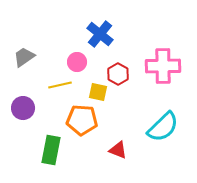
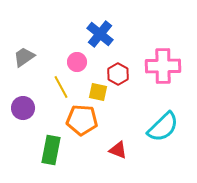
yellow line: moved 1 px right, 2 px down; rotated 75 degrees clockwise
